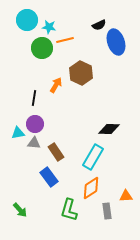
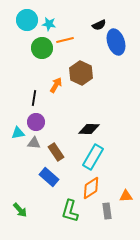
cyan star: moved 3 px up
purple circle: moved 1 px right, 2 px up
black diamond: moved 20 px left
blue rectangle: rotated 12 degrees counterclockwise
green L-shape: moved 1 px right, 1 px down
